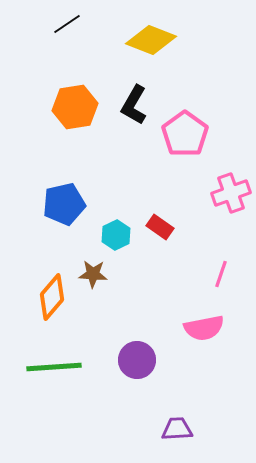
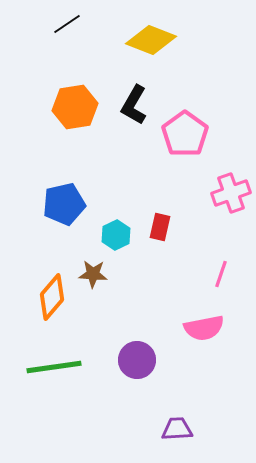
red rectangle: rotated 68 degrees clockwise
green line: rotated 4 degrees counterclockwise
